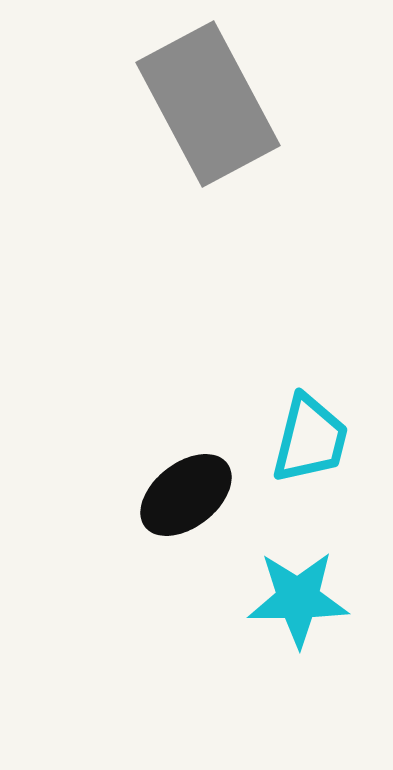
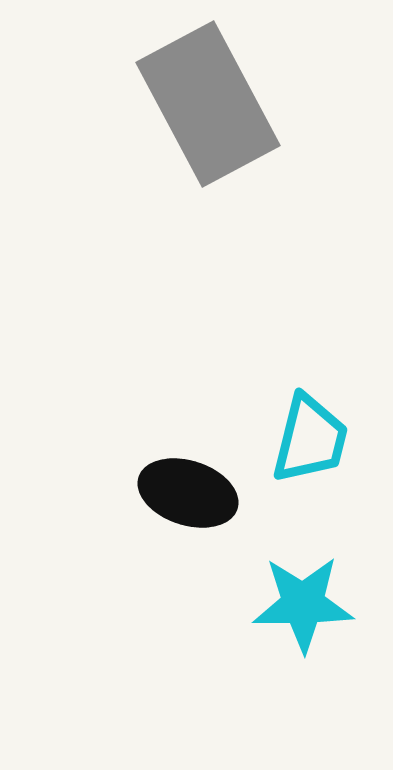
black ellipse: moved 2 px right, 2 px up; rotated 56 degrees clockwise
cyan star: moved 5 px right, 5 px down
